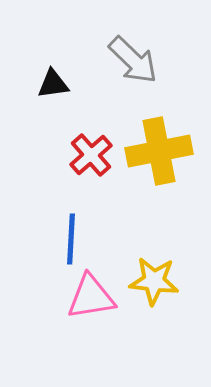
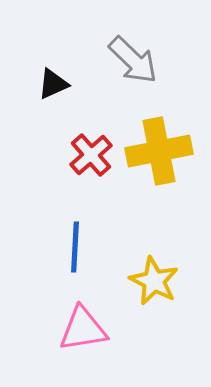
black triangle: rotated 16 degrees counterclockwise
blue line: moved 4 px right, 8 px down
yellow star: rotated 21 degrees clockwise
pink triangle: moved 8 px left, 32 px down
